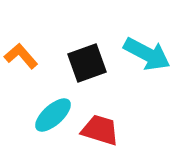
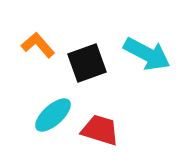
orange L-shape: moved 17 px right, 11 px up
